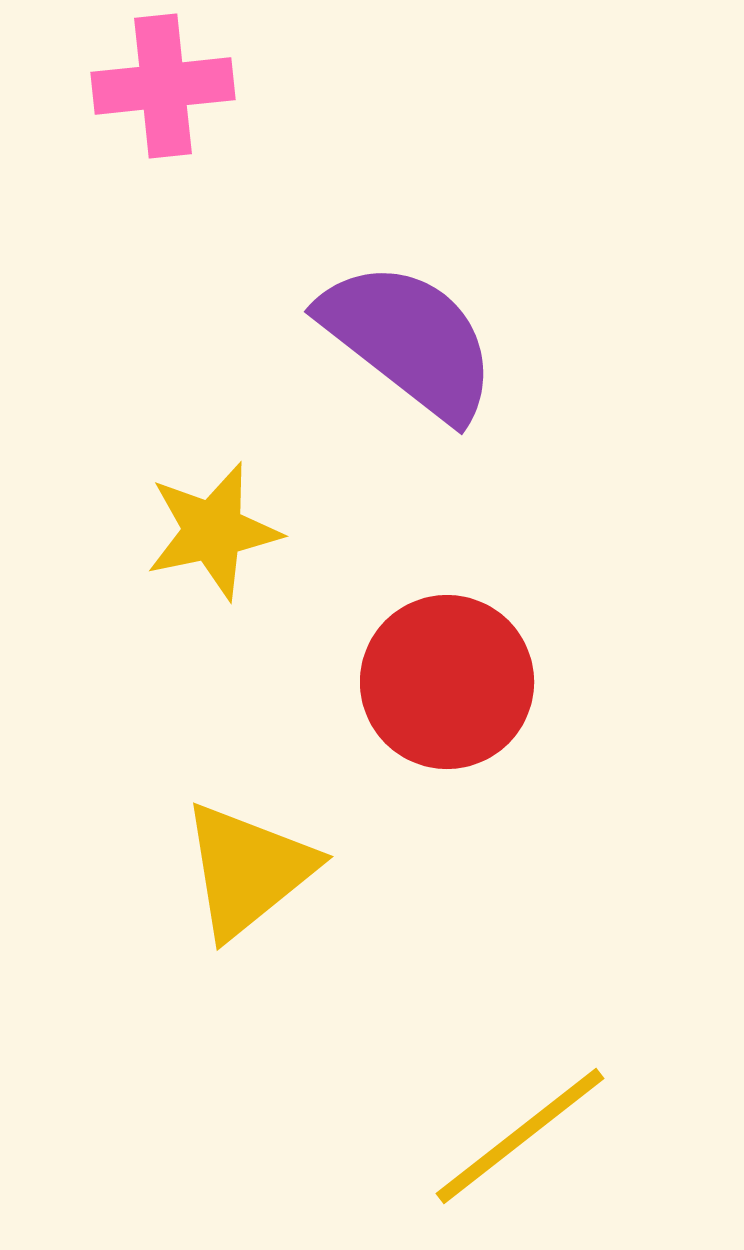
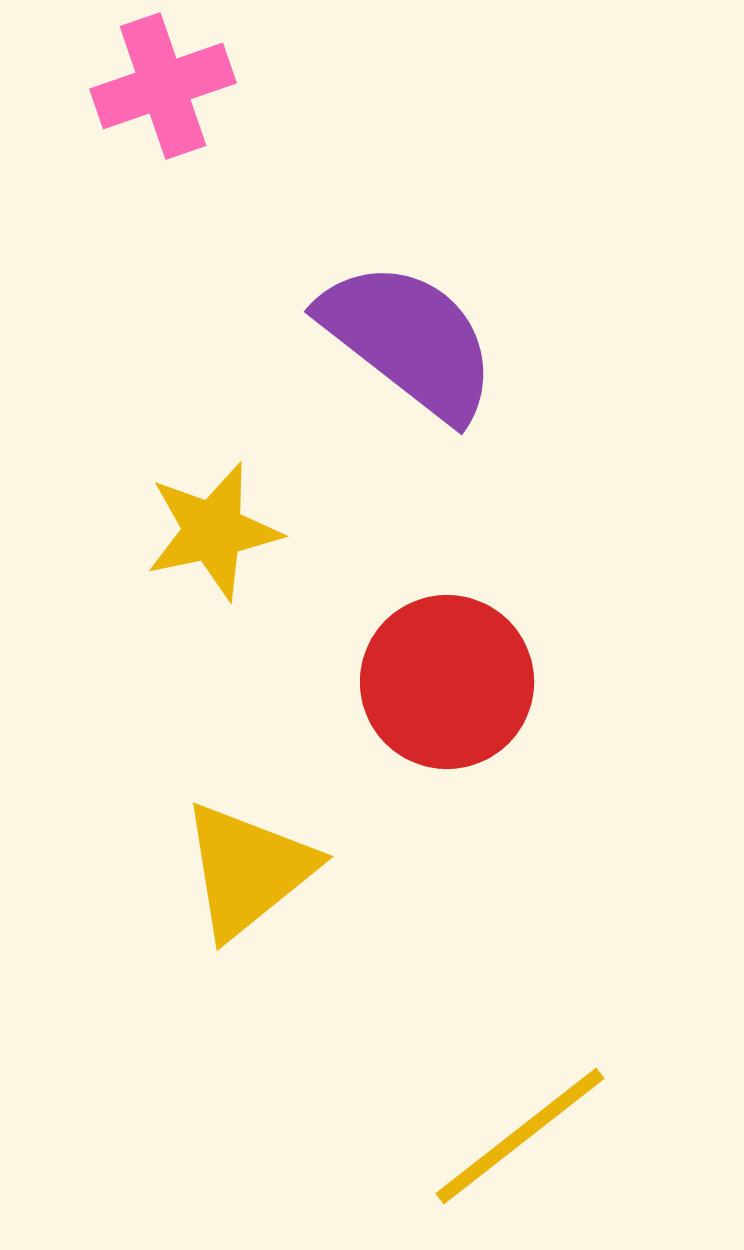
pink cross: rotated 13 degrees counterclockwise
